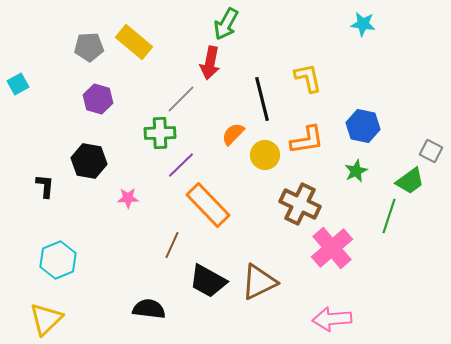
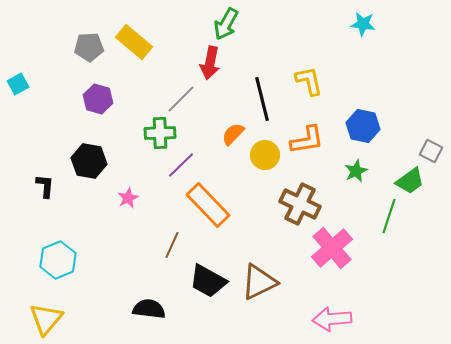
yellow L-shape: moved 1 px right, 3 px down
pink star: rotated 25 degrees counterclockwise
yellow triangle: rotated 6 degrees counterclockwise
